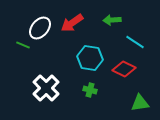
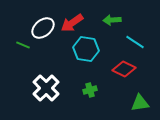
white ellipse: moved 3 px right; rotated 10 degrees clockwise
cyan hexagon: moved 4 px left, 9 px up
green cross: rotated 32 degrees counterclockwise
